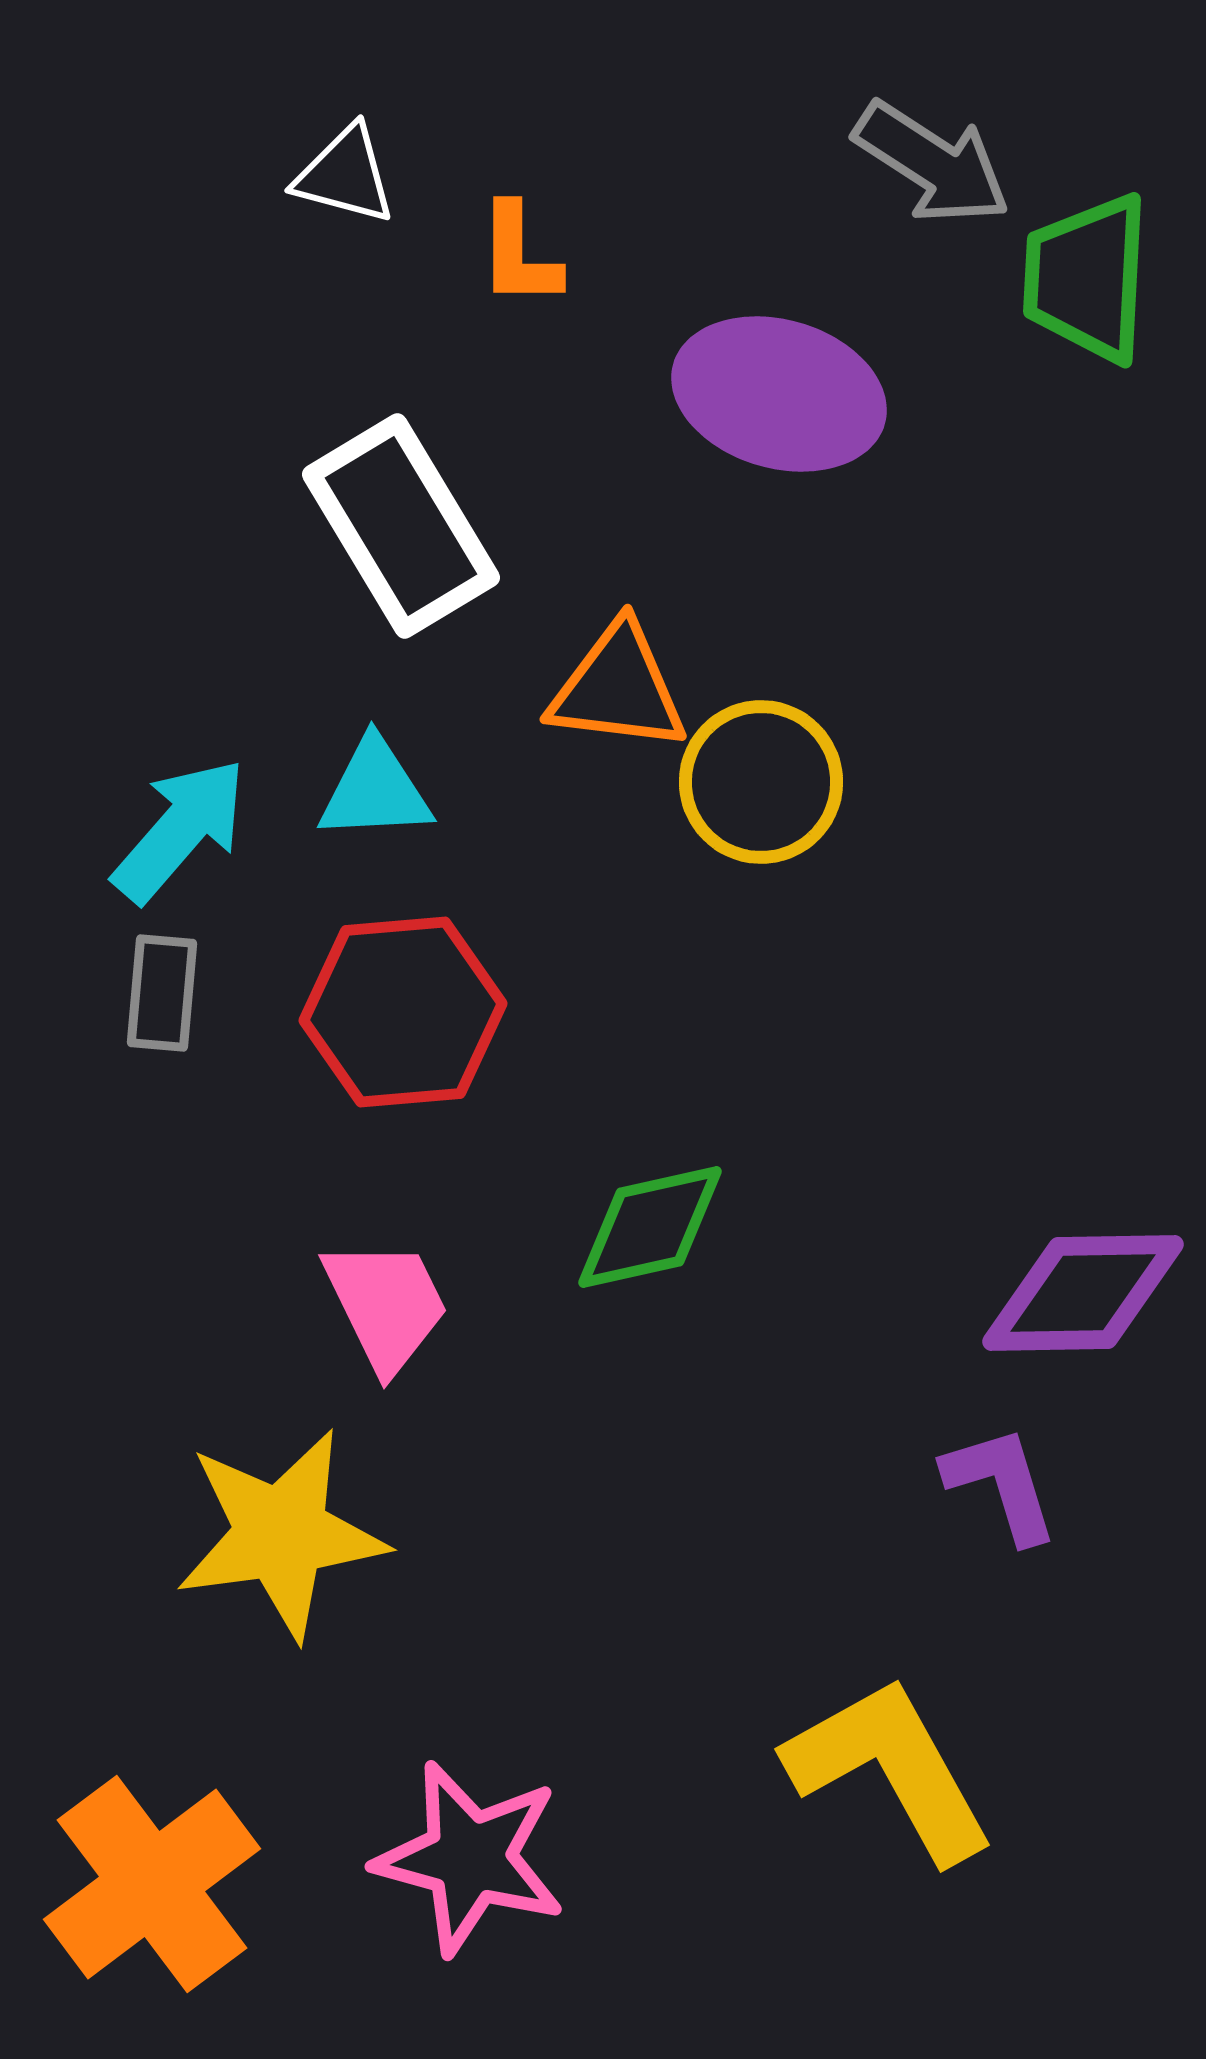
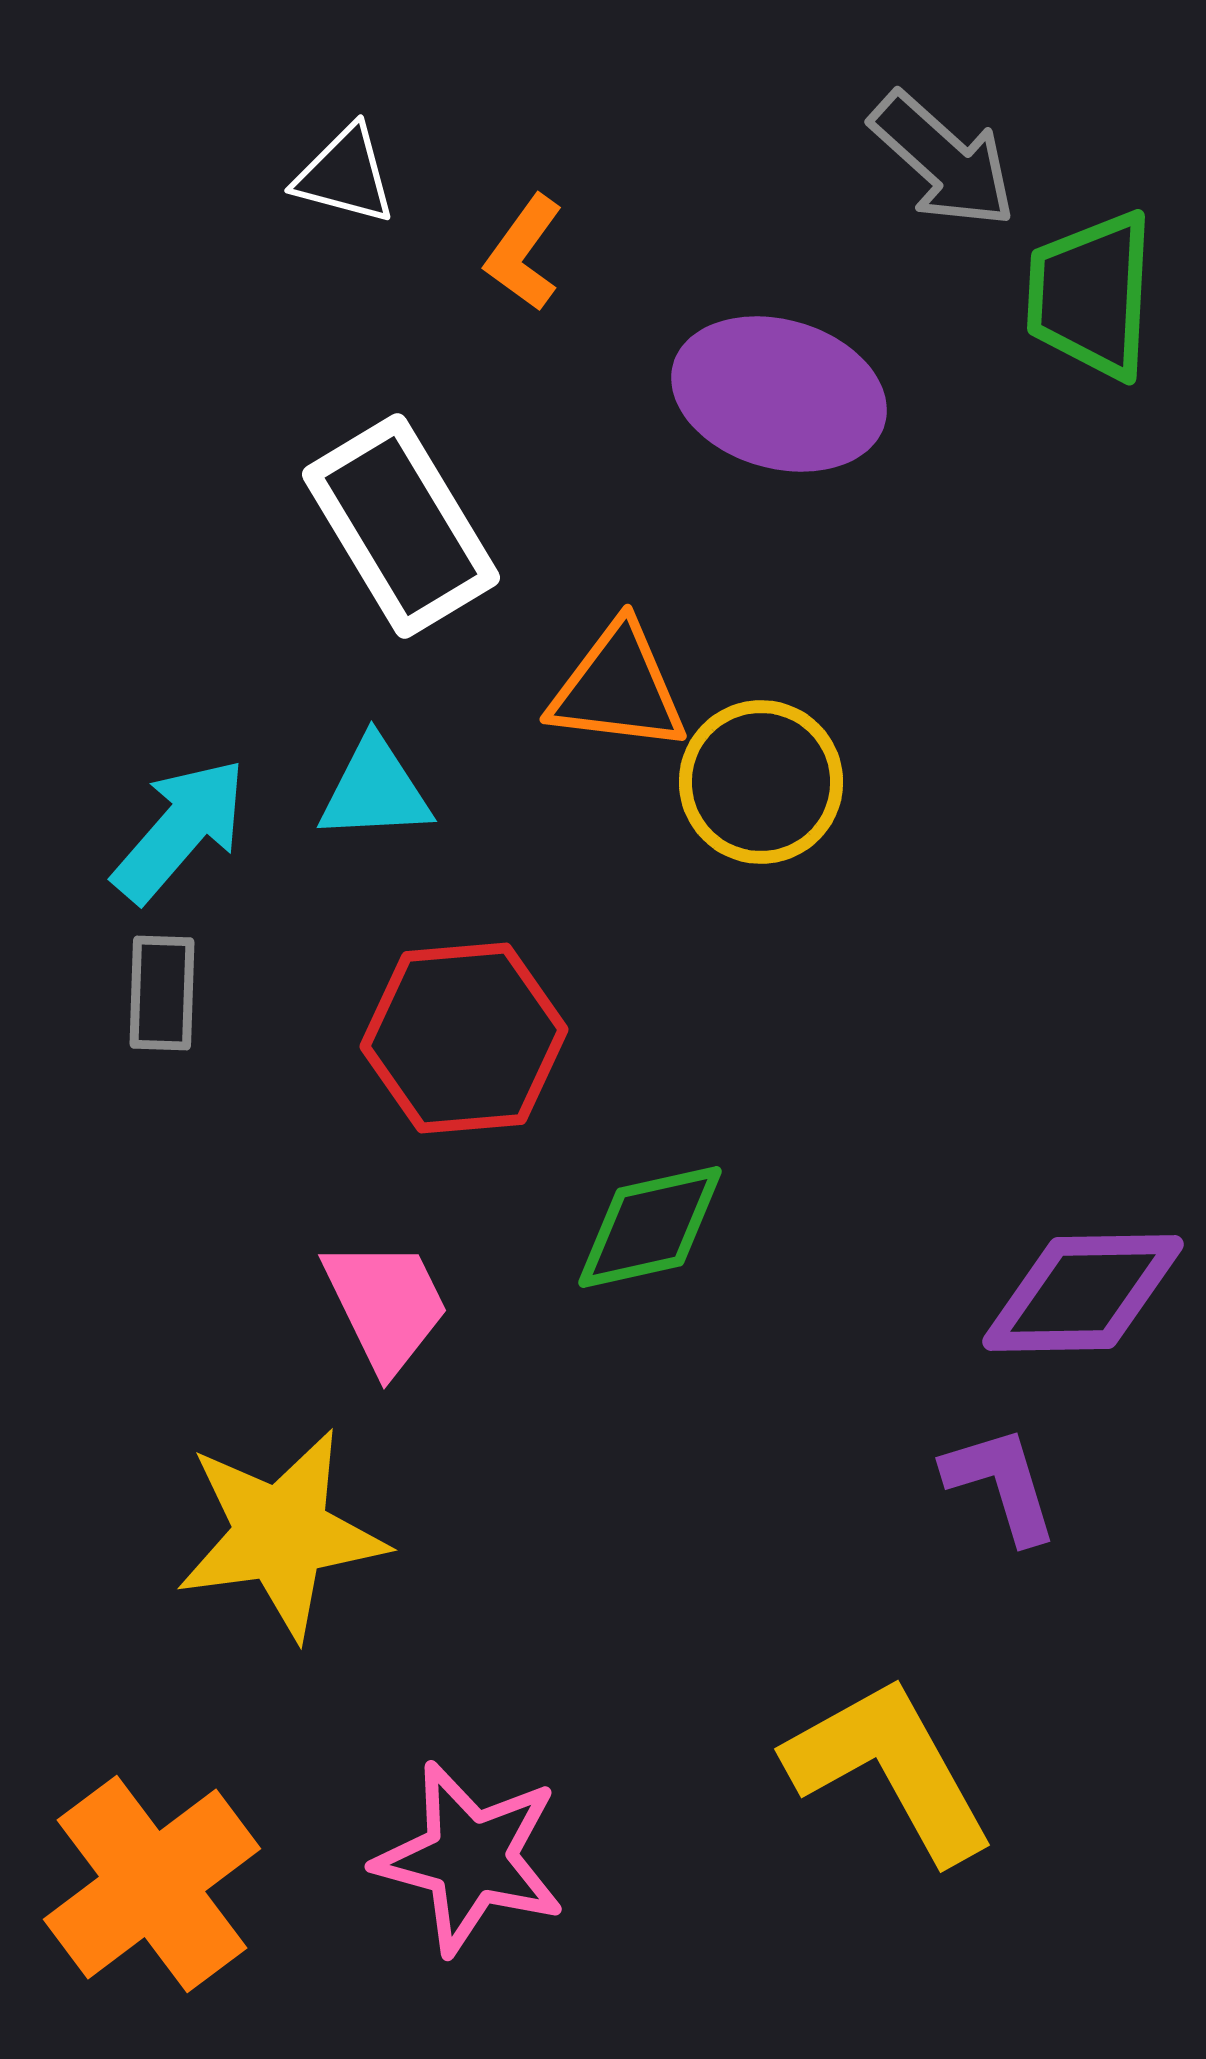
gray arrow: moved 11 px right, 3 px up; rotated 9 degrees clockwise
orange L-shape: moved 5 px right, 2 px up; rotated 36 degrees clockwise
green trapezoid: moved 4 px right, 17 px down
gray rectangle: rotated 3 degrees counterclockwise
red hexagon: moved 61 px right, 26 px down
